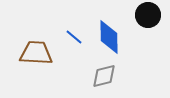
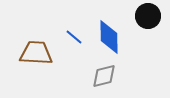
black circle: moved 1 px down
